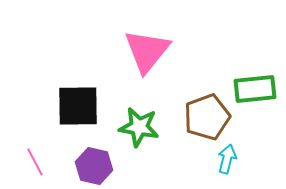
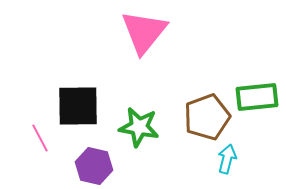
pink triangle: moved 3 px left, 19 px up
green rectangle: moved 2 px right, 8 px down
pink line: moved 5 px right, 24 px up
